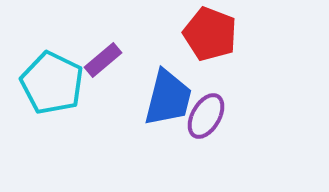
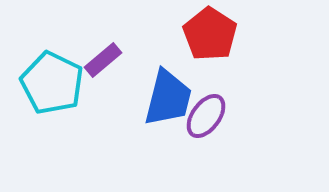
red pentagon: rotated 12 degrees clockwise
purple ellipse: rotated 6 degrees clockwise
